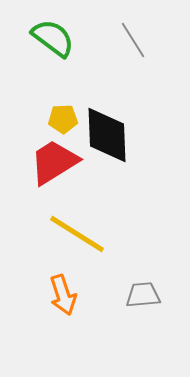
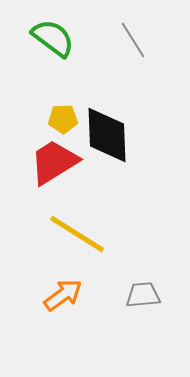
orange arrow: rotated 108 degrees counterclockwise
